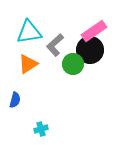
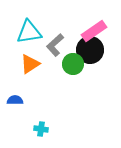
orange triangle: moved 2 px right
blue semicircle: rotated 105 degrees counterclockwise
cyan cross: rotated 24 degrees clockwise
